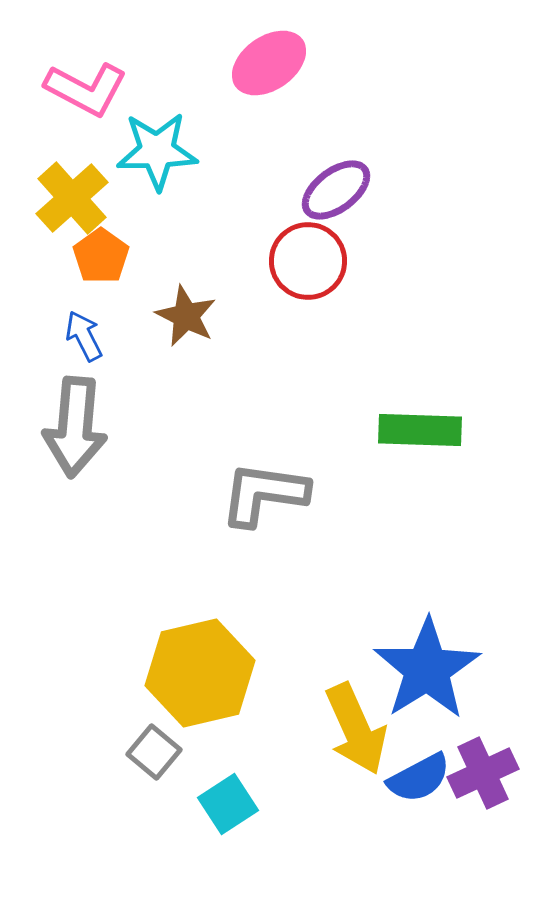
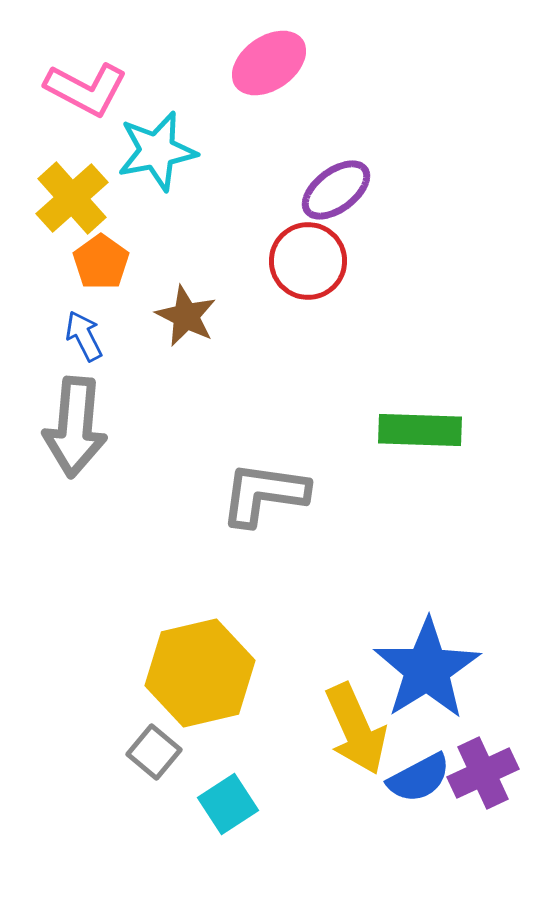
cyan star: rotated 10 degrees counterclockwise
orange pentagon: moved 6 px down
